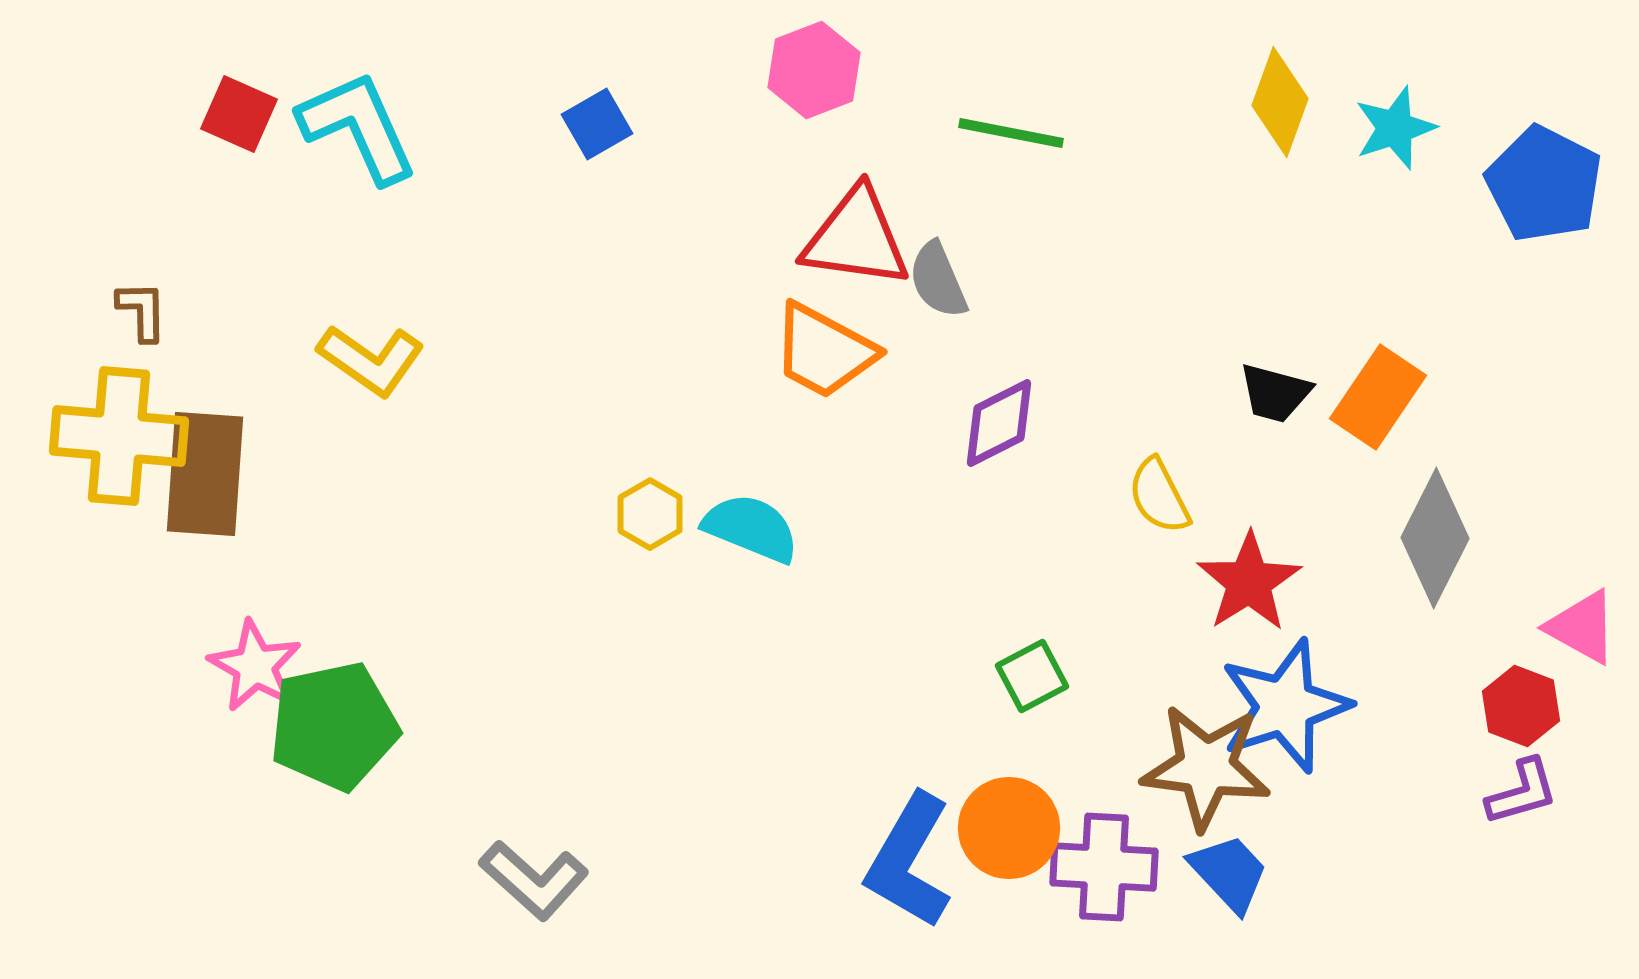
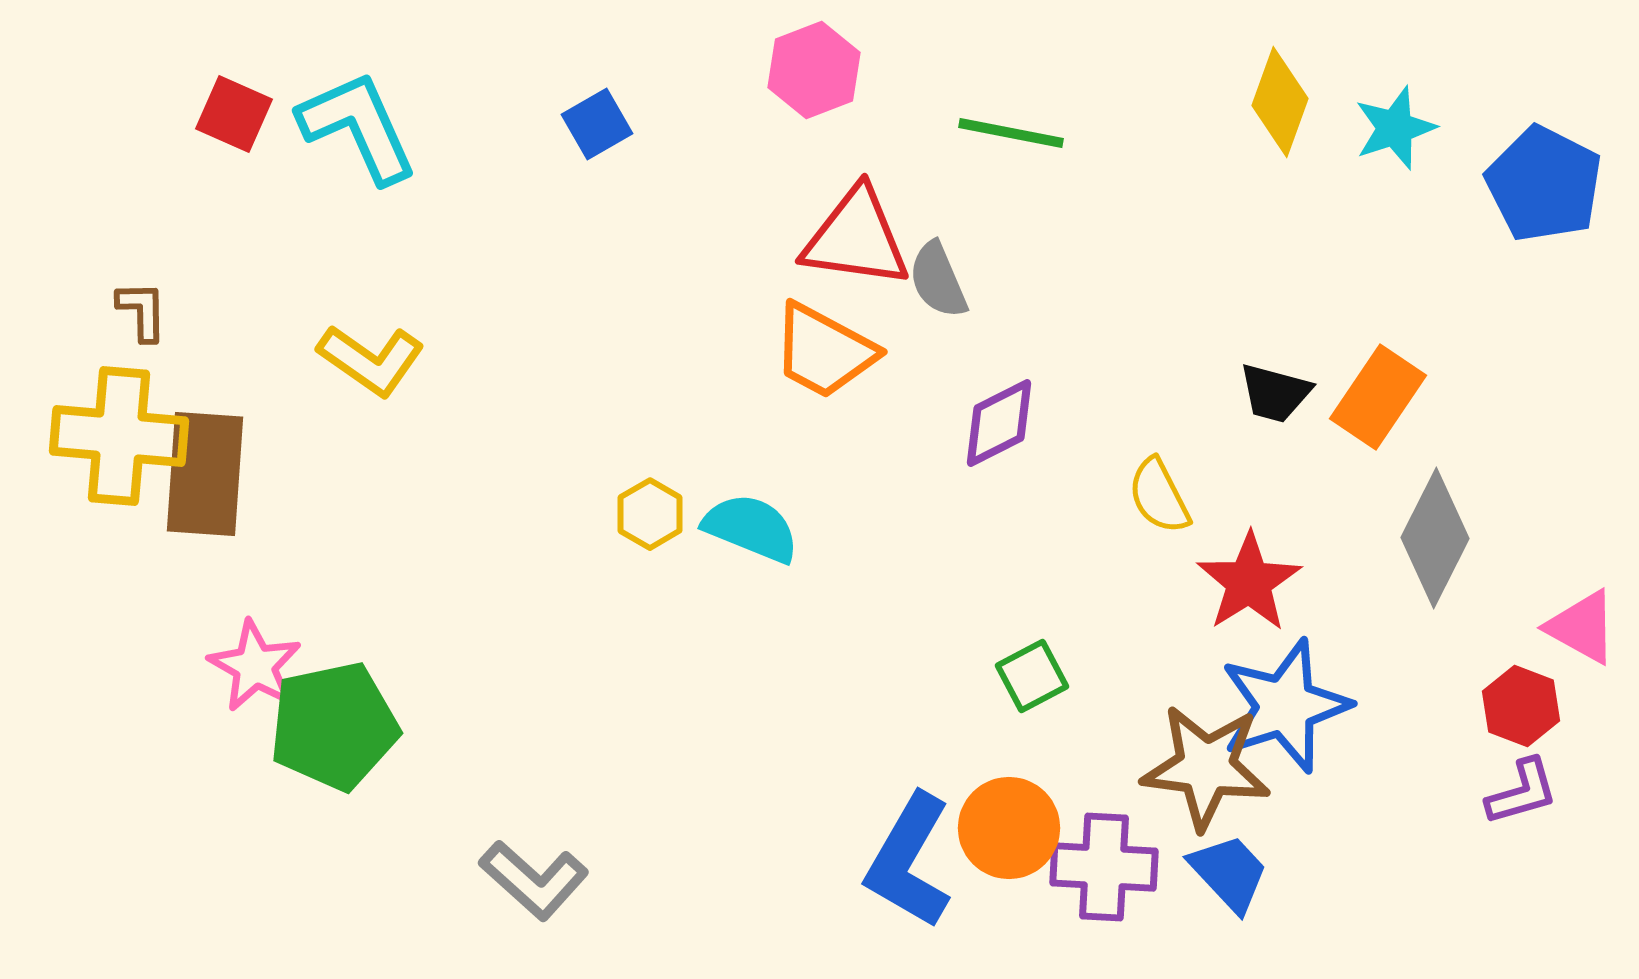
red square: moved 5 px left
